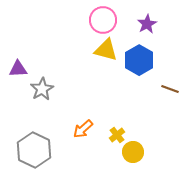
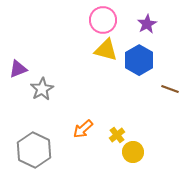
purple triangle: rotated 18 degrees counterclockwise
